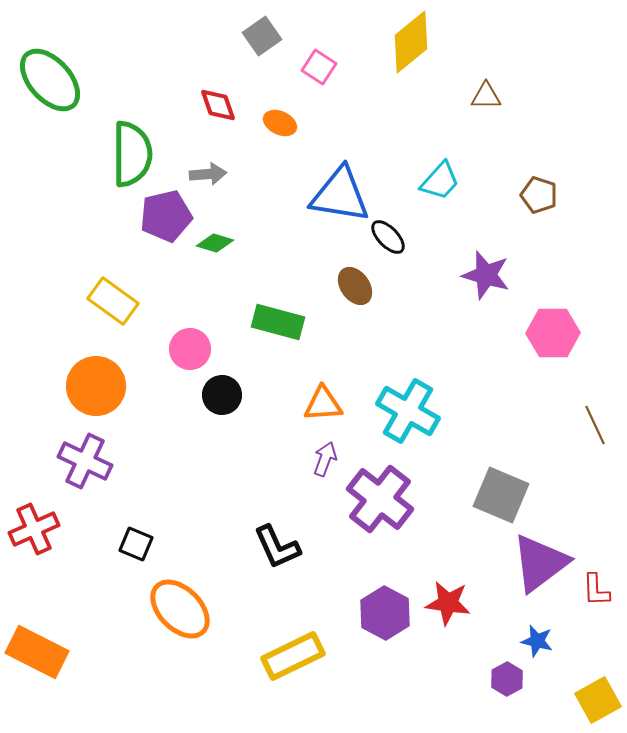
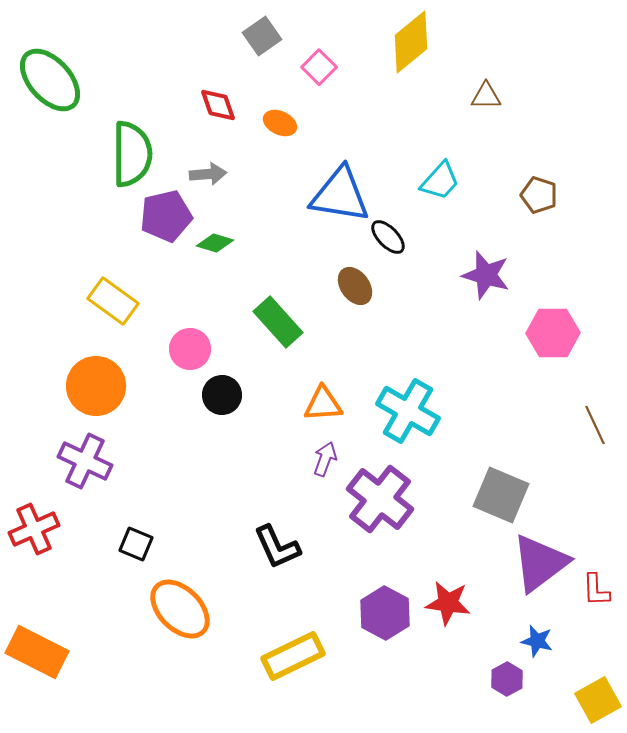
pink square at (319, 67): rotated 12 degrees clockwise
green rectangle at (278, 322): rotated 33 degrees clockwise
